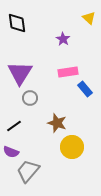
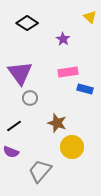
yellow triangle: moved 1 px right, 1 px up
black diamond: moved 10 px right; rotated 50 degrees counterclockwise
purple triangle: rotated 8 degrees counterclockwise
blue rectangle: rotated 35 degrees counterclockwise
gray trapezoid: moved 12 px right
